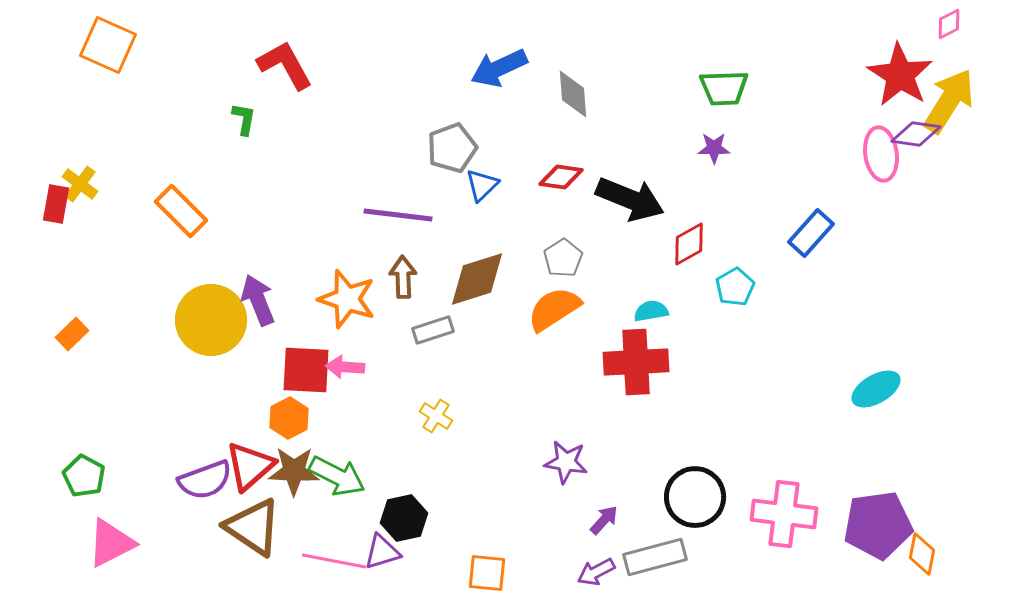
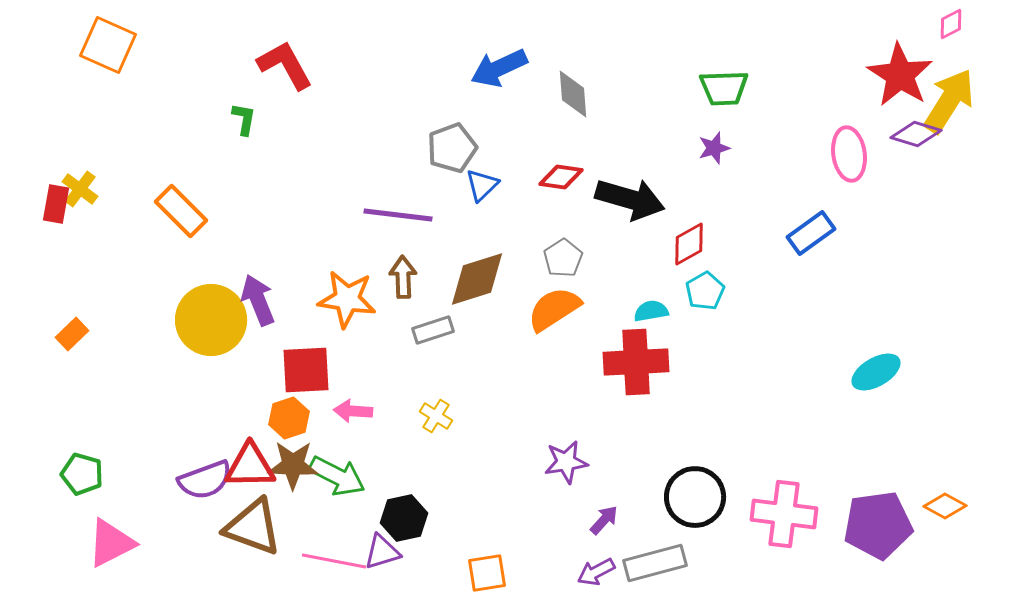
pink diamond at (949, 24): moved 2 px right
purple diamond at (916, 134): rotated 9 degrees clockwise
purple star at (714, 148): rotated 16 degrees counterclockwise
pink ellipse at (881, 154): moved 32 px left
yellow cross at (80, 184): moved 5 px down
black arrow at (630, 199): rotated 6 degrees counterclockwise
blue rectangle at (811, 233): rotated 12 degrees clockwise
cyan pentagon at (735, 287): moved 30 px left, 4 px down
orange star at (347, 299): rotated 10 degrees counterclockwise
pink arrow at (345, 367): moved 8 px right, 44 px down
red square at (306, 370): rotated 6 degrees counterclockwise
cyan ellipse at (876, 389): moved 17 px up
orange hexagon at (289, 418): rotated 9 degrees clockwise
purple star at (566, 462): rotated 18 degrees counterclockwise
red triangle at (250, 466): rotated 40 degrees clockwise
brown star at (294, 471): moved 1 px left, 6 px up
green pentagon at (84, 476): moved 2 px left, 2 px up; rotated 12 degrees counterclockwise
brown triangle at (253, 527): rotated 14 degrees counterclockwise
orange diamond at (922, 554): moved 23 px right, 48 px up; rotated 72 degrees counterclockwise
gray rectangle at (655, 557): moved 6 px down
orange square at (487, 573): rotated 15 degrees counterclockwise
